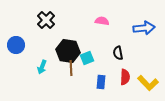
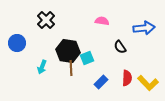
blue circle: moved 1 px right, 2 px up
black semicircle: moved 2 px right, 6 px up; rotated 24 degrees counterclockwise
red semicircle: moved 2 px right, 1 px down
blue rectangle: rotated 40 degrees clockwise
